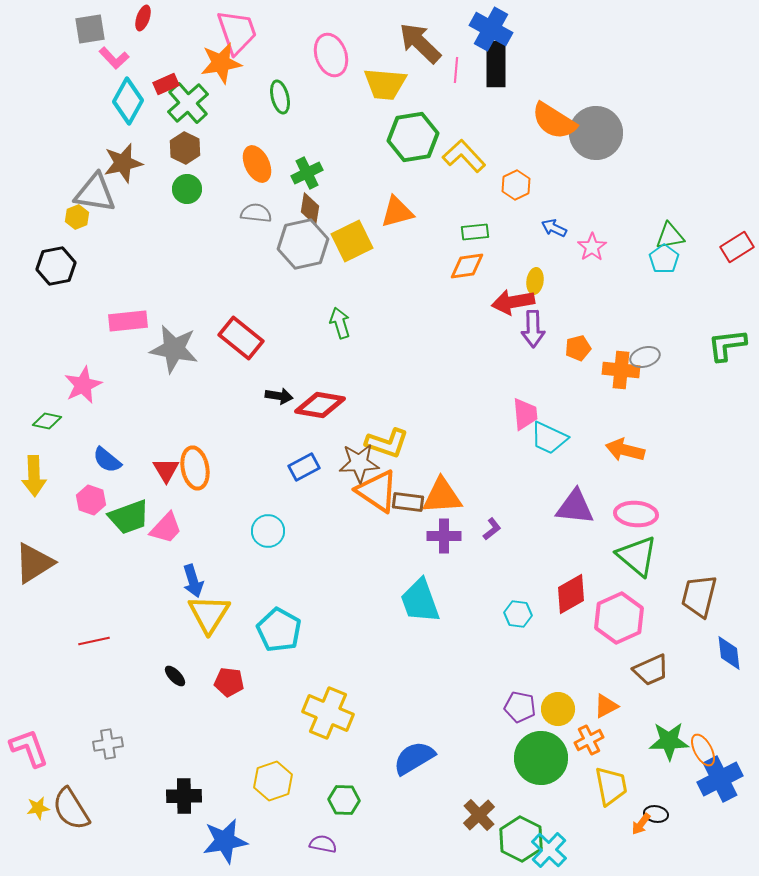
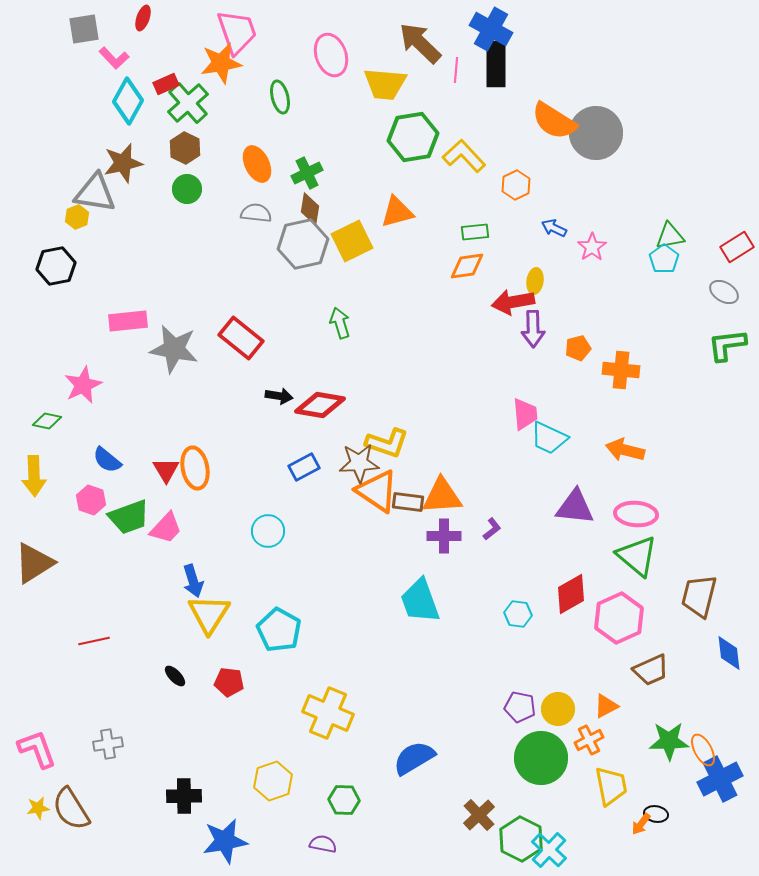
gray square at (90, 29): moved 6 px left
gray ellipse at (645, 357): moved 79 px right, 65 px up; rotated 48 degrees clockwise
pink L-shape at (29, 748): moved 8 px right, 1 px down
